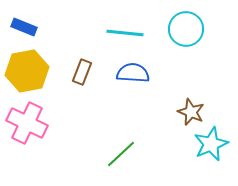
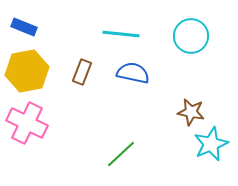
cyan circle: moved 5 px right, 7 px down
cyan line: moved 4 px left, 1 px down
blue semicircle: rotated 8 degrees clockwise
brown star: rotated 12 degrees counterclockwise
